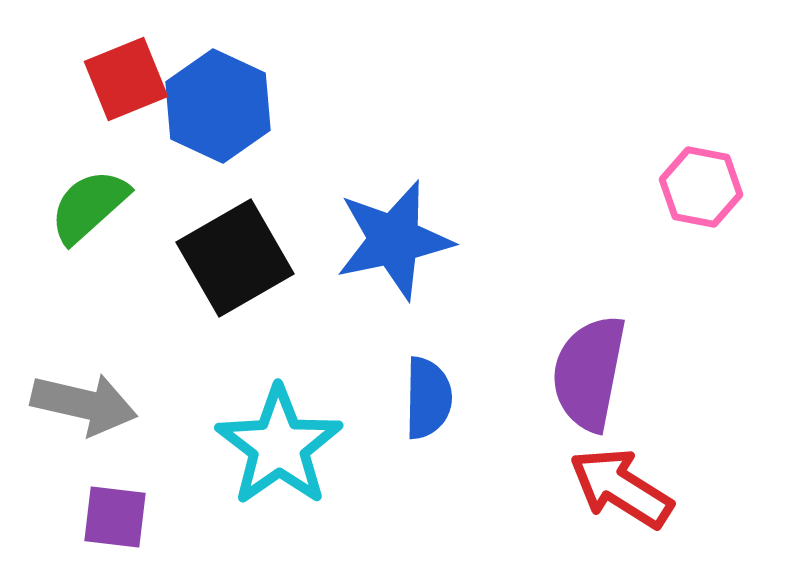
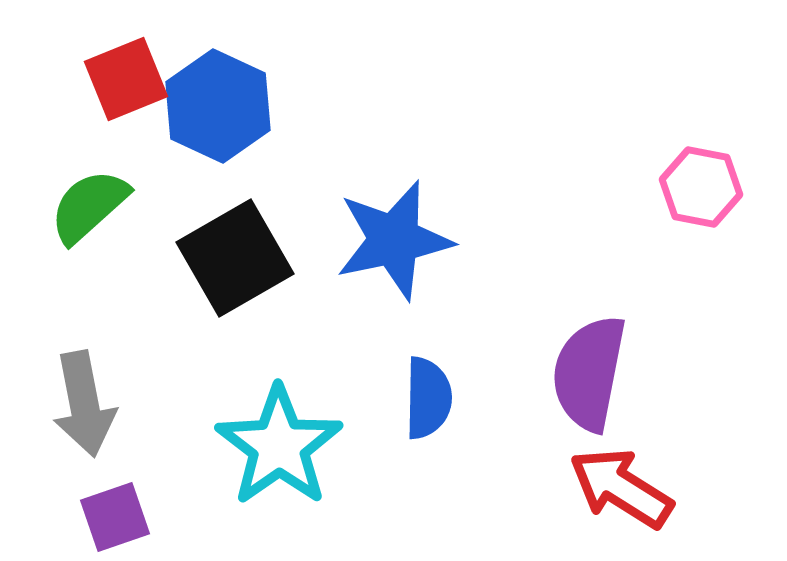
gray arrow: rotated 66 degrees clockwise
purple square: rotated 26 degrees counterclockwise
